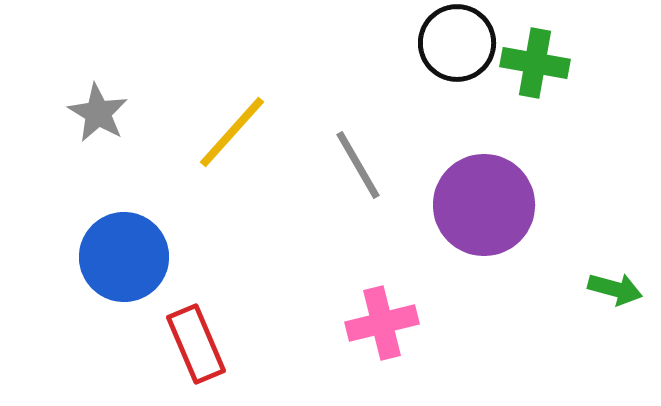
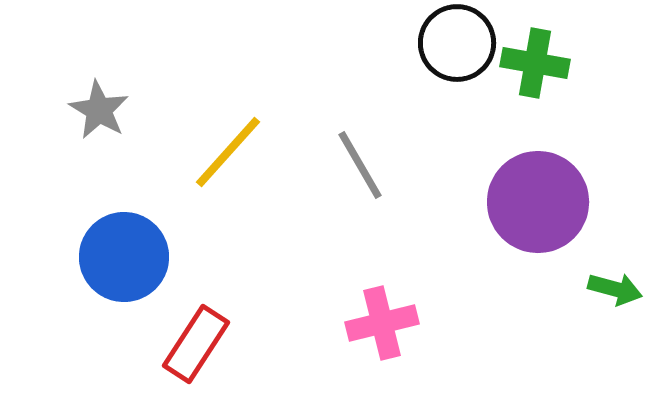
gray star: moved 1 px right, 3 px up
yellow line: moved 4 px left, 20 px down
gray line: moved 2 px right
purple circle: moved 54 px right, 3 px up
red rectangle: rotated 56 degrees clockwise
